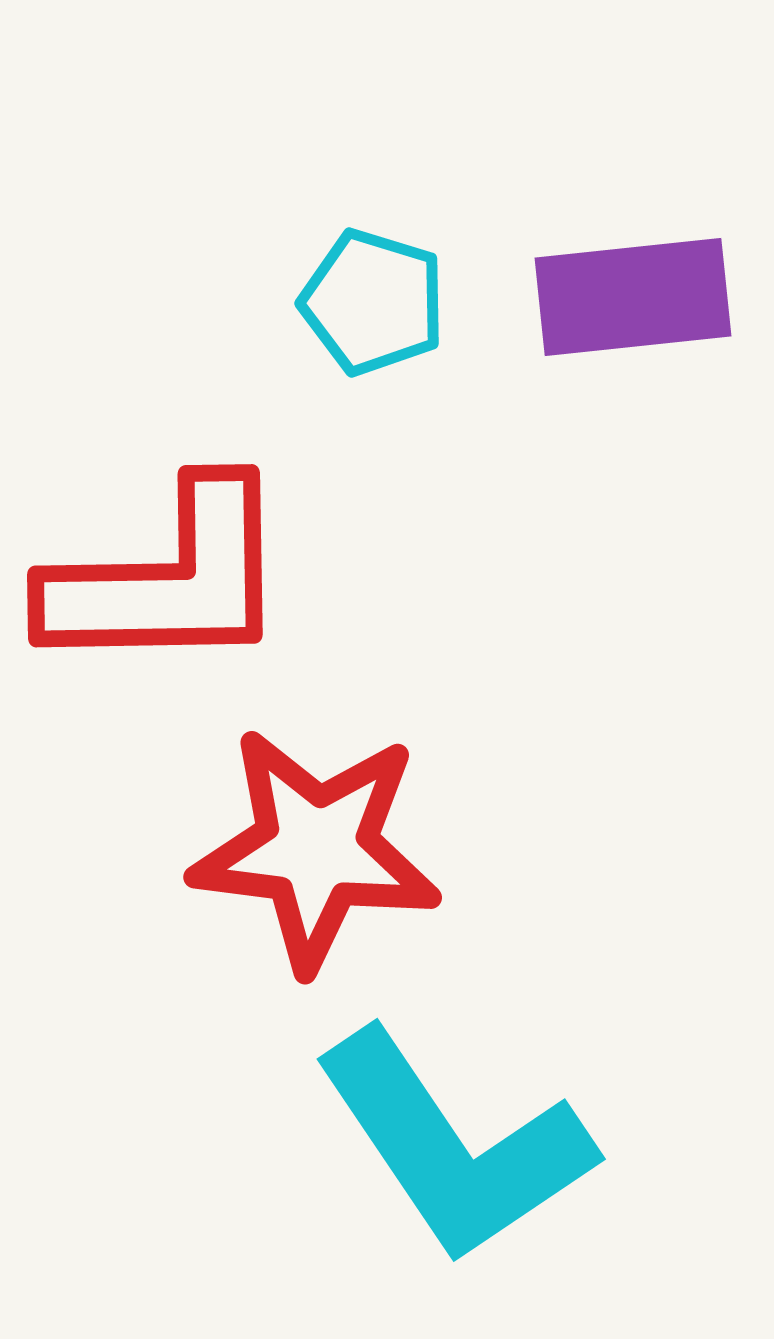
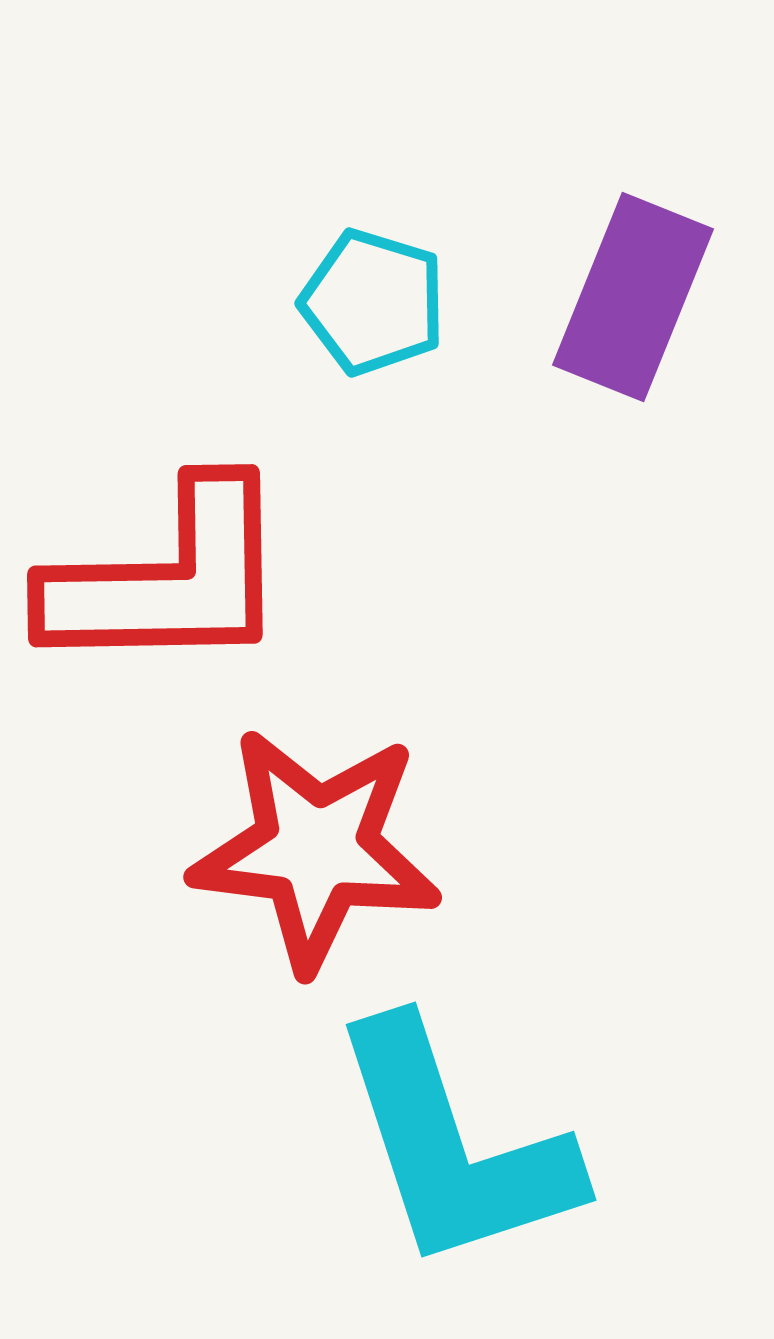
purple rectangle: rotated 62 degrees counterclockwise
cyan L-shape: rotated 16 degrees clockwise
